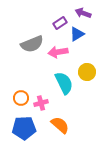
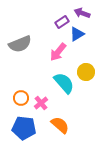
purple arrow: moved 1 px left
purple rectangle: moved 2 px right, 1 px up
gray semicircle: moved 12 px left
pink arrow: rotated 42 degrees counterclockwise
yellow circle: moved 1 px left
cyan semicircle: rotated 15 degrees counterclockwise
pink cross: rotated 24 degrees counterclockwise
blue pentagon: rotated 10 degrees clockwise
